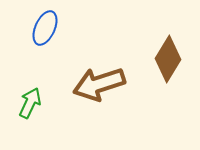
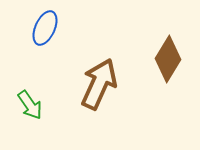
brown arrow: rotated 132 degrees clockwise
green arrow: moved 2 px down; rotated 120 degrees clockwise
